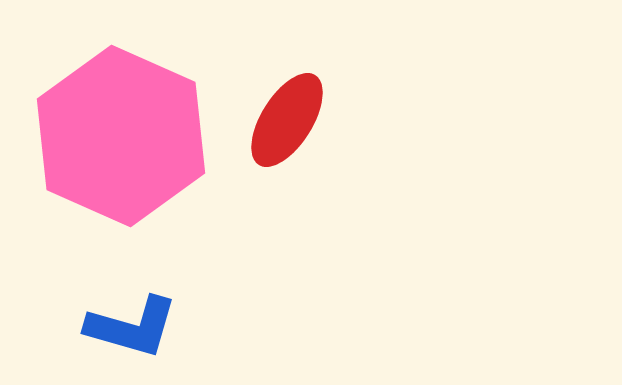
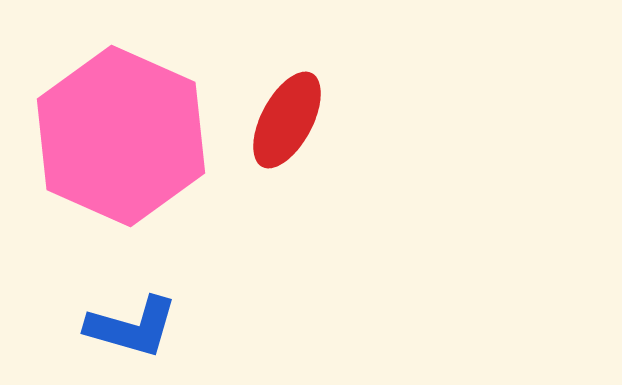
red ellipse: rotated 4 degrees counterclockwise
